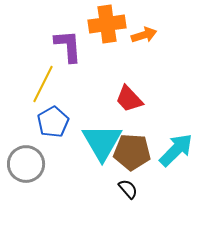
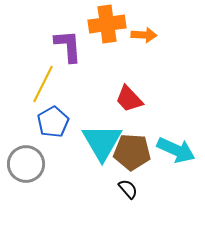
orange arrow: rotated 20 degrees clockwise
cyan arrow: rotated 69 degrees clockwise
